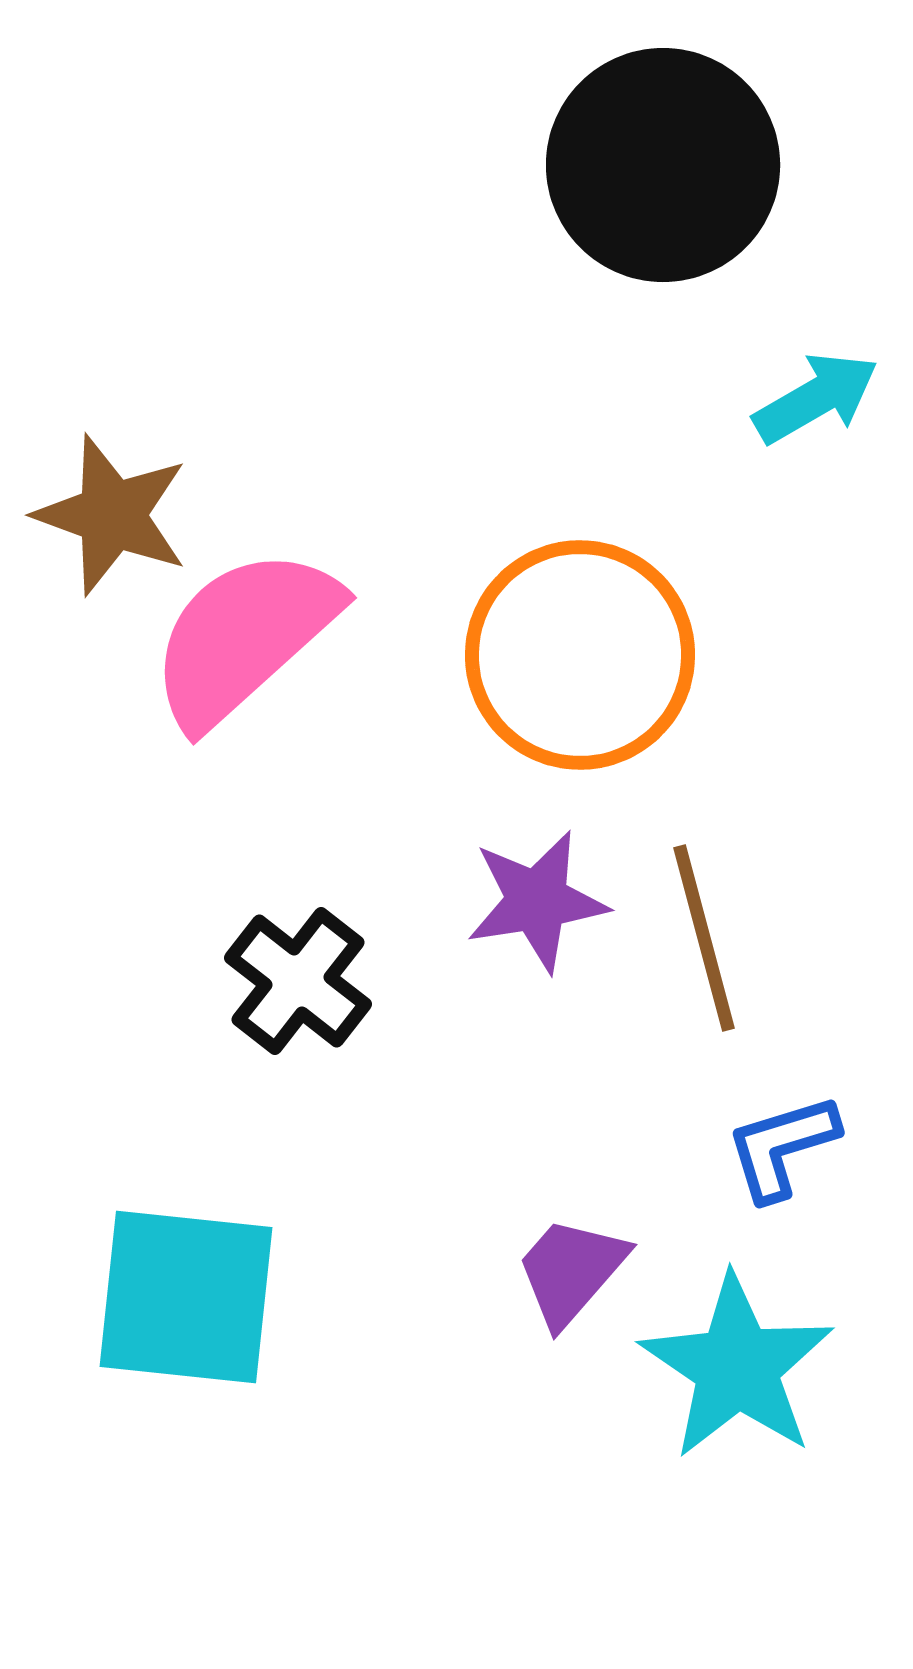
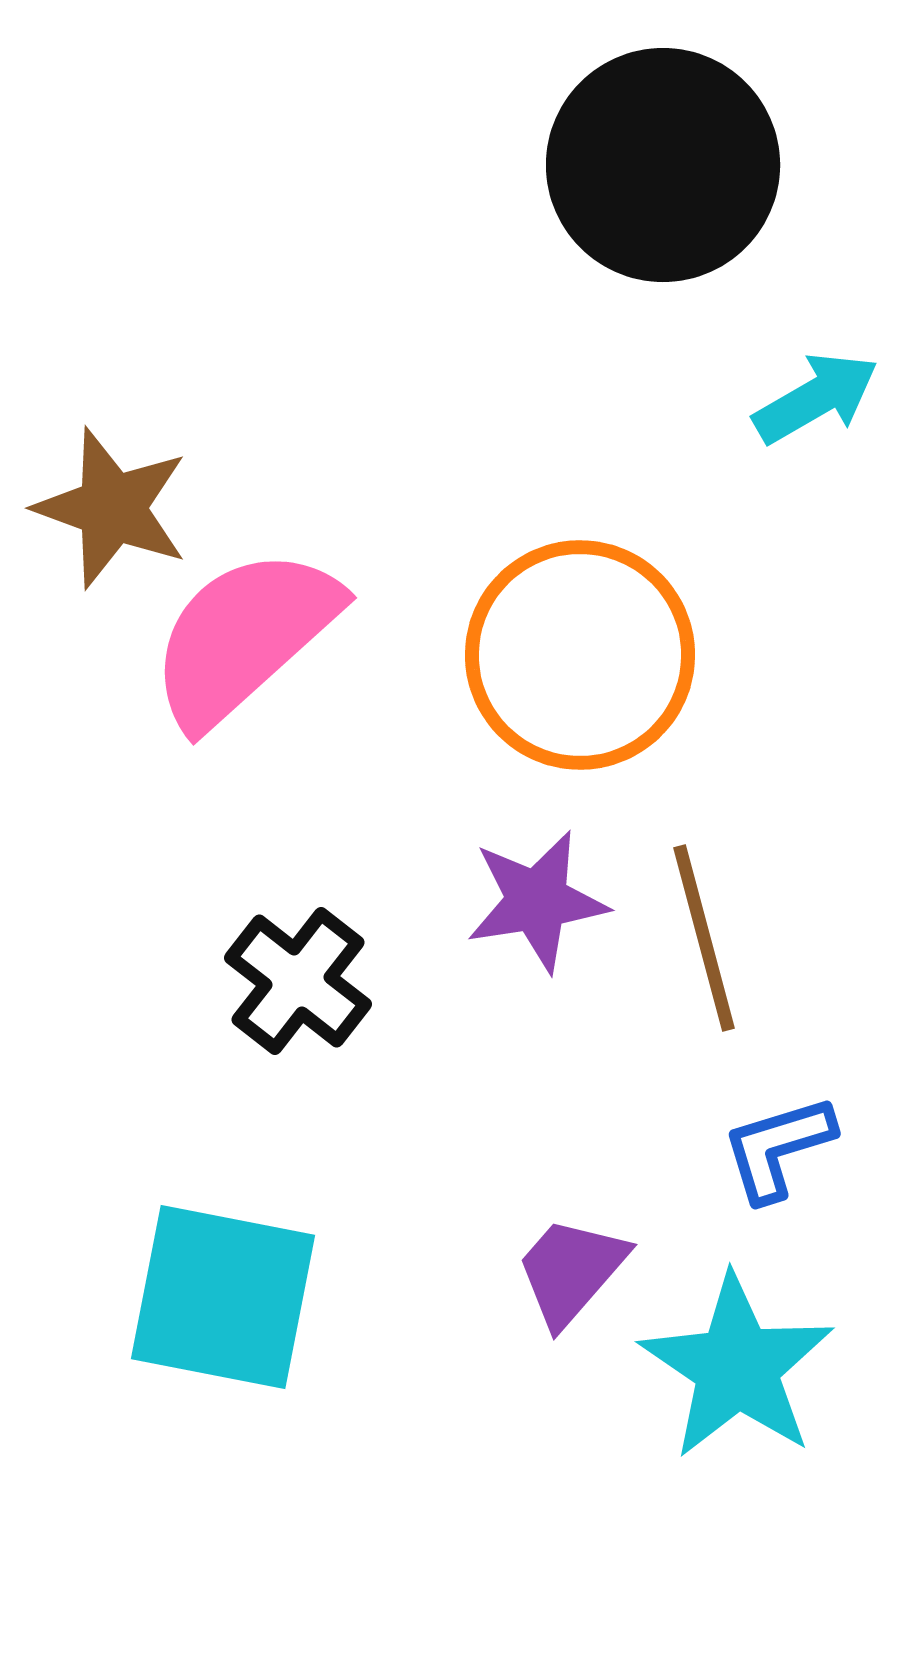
brown star: moved 7 px up
blue L-shape: moved 4 px left, 1 px down
cyan square: moved 37 px right; rotated 5 degrees clockwise
